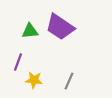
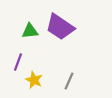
yellow star: rotated 18 degrees clockwise
